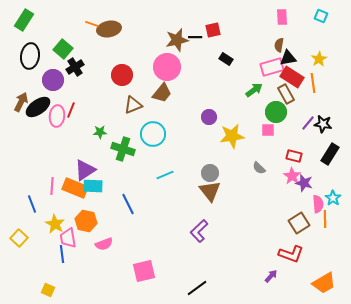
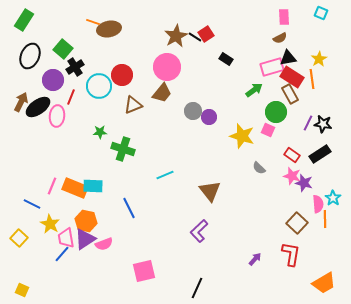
cyan square at (321, 16): moved 3 px up
pink rectangle at (282, 17): moved 2 px right
orange line at (92, 24): moved 1 px right, 2 px up
red square at (213, 30): moved 7 px left, 4 px down; rotated 21 degrees counterclockwise
black line at (195, 37): rotated 32 degrees clockwise
brown star at (177, 40): moved 1 px left, 4 px up; rotated 15 degrees counterclockwise
brown semicircle at (279, 45): moved 1 px right, 7 px up; rotated 128 degrees counterclockwise
black ellipse at (30, 56): rotated 15 degrees clockwise
orange line at (313, 83): moved 1 px left, 4 px up
brown rectangle at (286, 94): moved 4 px right
red line at (71, 110): moved 13 px up
purple line at (308, 123): rotated 14 degrees counterclockwise
pink square at (268, 130): rotated 24 degrees clockwise
cyan circle at (153, 134): moved 54 px left, 48 px up
yellow star at (232, 136): moved 10 px right; rotated 25 degrees clockwise
black rectangle at (330, 154): moved 10 px left; rotated 25 degrees clockwise
red rectangle at (294, 156): moved 2 px left, 1 px up; rotated 21 degrees clockwise
purple triangle at (85, 170): moved 69 px down
gray circle at (210, 173): moved 17 px left, 62 px up
pink star at (292, 176): rotated 18 degrees counterclockwise
pink line at (52, 186): rotated 18 degrees clockwise
blue line at (32, 204): rotated 42 degrees counterclockwise
blue line at (128, 204): moved 1 px right, 4 px down
brown square at (299, 223): moved 2 px left; rotated 15 degrees counterclockwise
yellow star at (55, 224): moved 5 px left
pink trapezoid at (68, 238): moved 2 px left
blue line at (62, 254): rotated 48 degrees clockwise
red L-shape at (291, 254): rotated 100 degrees counterclockwise
purple arrow at (271, 276): moved 16 px left, 17 px up
black line at (197, 288): rotated 30 degrees counterclockwise
yellow square at (48, 290): moved 26 px left
